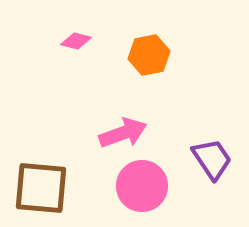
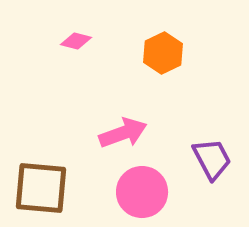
orange hexagon: moved 14 px right, 2 px up; rotated 15 degrees counterclockwise
purple trapezoid: rotated 6 degrees clockwise
pink circle: moved 6 px down
